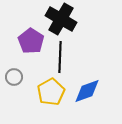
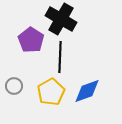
purple pentagon: moved 1 px up
gray circle: moved 9 px down
